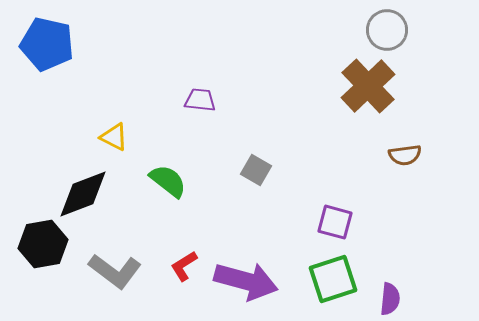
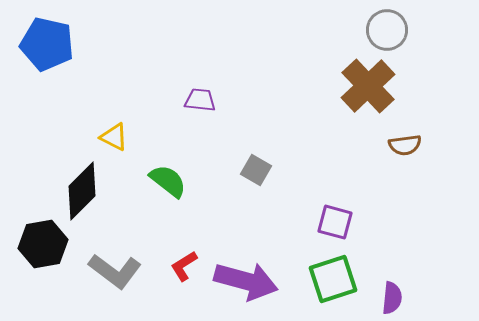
brown semicircle: moved 10 px up
black diamond: moved 1 px left, 3 px up; rotated 24 degrees counterclockwise
purple semicircle: moved 2 px right, 1 px up
